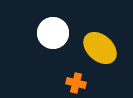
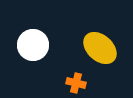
white circle: moved 20 px left, 12 px down
